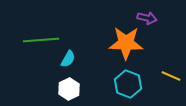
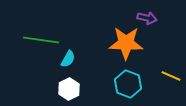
green line: rotated 12 degrees clockwise
